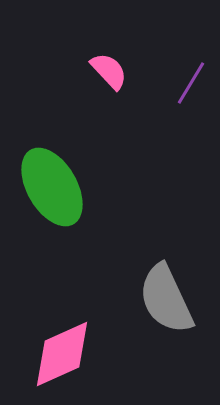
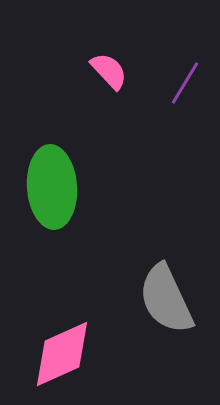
purple line: moved 6 px left
green ellipse: rotated 26 degrees clockwise
